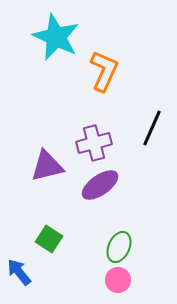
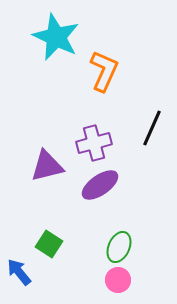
green square: moved 5 px down
